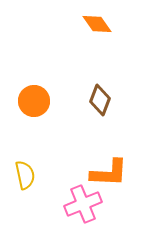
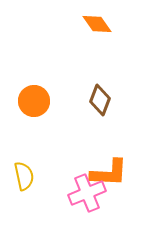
yellow semicircle: moved 1 px left, 1 px down
pink cross: moved 4 px right, 11 px up
